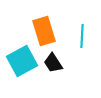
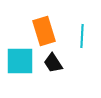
cyan square: moved 2 px left; rotated 28 degrees clockwise
